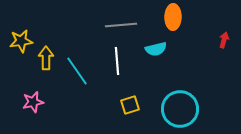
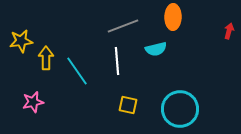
gray line: moved 2 px right, 1 px down; rotated 16 degrees counterclockwise
red arrow: moved 5 px right, 9 px up
yellow square: moved 2 px left; rotated 30 degrees clockwise
